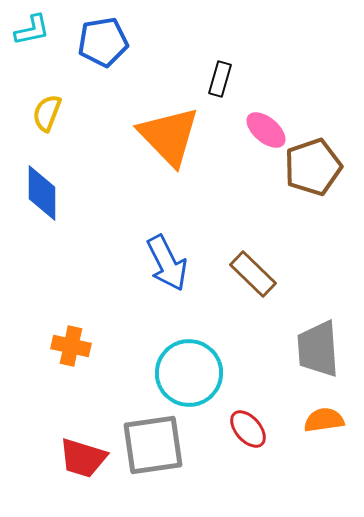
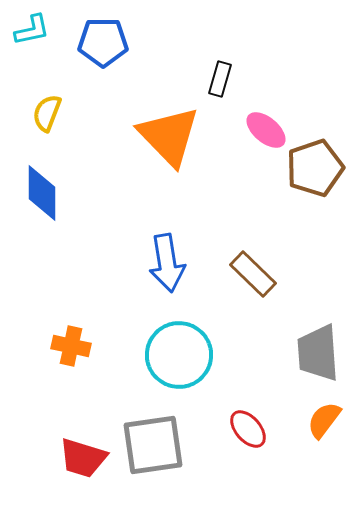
blue pentagon: rotated 9 degrees clockwise
brown pentagon: moved 2 px right, 1 px down
blue arrow: rotated 18 degrees clockwise
gray trapezoid: moved 4 px down
cyan circle: moved 10 px left, 18 px up
orange semicircle: rotated 45 degrees counterclockwise
